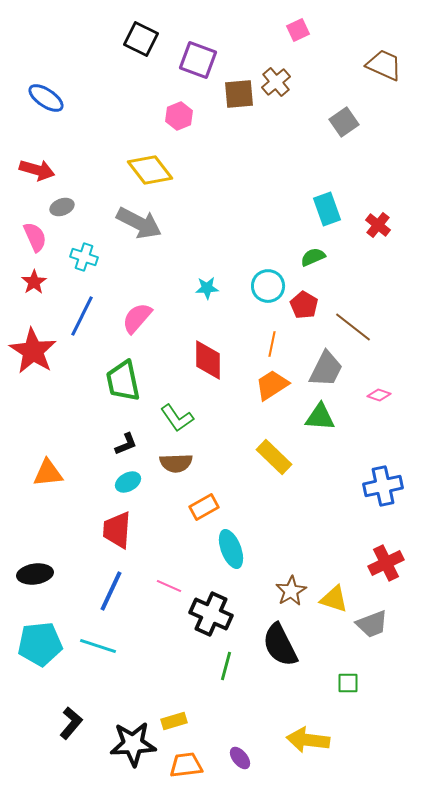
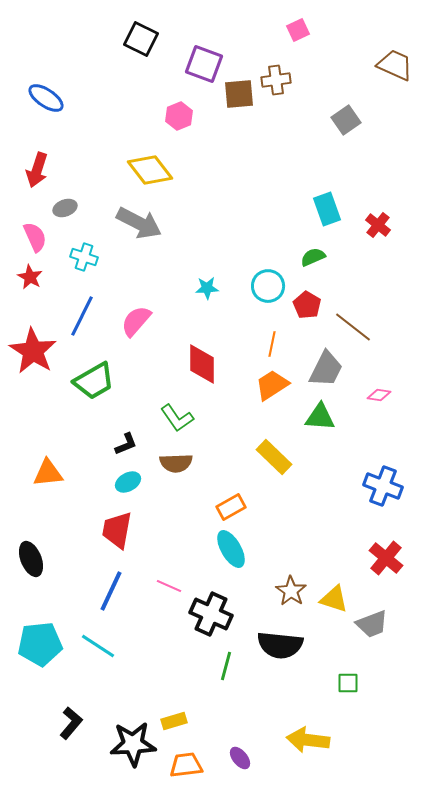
purple square at (198, 60): moved 6 px right, 4 px down
brown trapezoid at (384, 65): moved 11 px right
brown cross at (276, 82): moved 2 px up; rotated 32 degrees clockwise
gray square at (344, 122): moved 2 px right, 2 px up
red arrow at (37, 170): rotated 92 degrees clockwise
gray ellipse at (62, 207): moved 3 px right, 1 px down
red star at (34, 282): moved 4 px left, 5 px up; rotated 10 degrees counterclockwise
red pentagon at (304, 305): moved 3 px right
pink semicircle at (137, 318): moved 1 px left, 3 px down
red diamond at (208, 360): moved 6 px left, 4 px down
green trapezoid at (123, 381): moved 29 px left; rotated 108 degrees counterclockwise
pink diamond at (379, 395): rotated 10 degrees counterclockwise
blue cross at (383, 486): rotated 33 degrees clockwise
orange rectangle at (204, 507): moved 27 px right
red trapezoid at (117, 530): rotated 6 degrees clockwise
cyan ellipse at (231, 549): rotated 9 degrees counterclockwise
red cross at (386, 563): moved 5 px up; rotated 24 degrees counterclockwise
black ellipse at (35, 574): moved 4 px left, 15 px up; rotated 76 degrees clockwise
brown star at (291, 591): rotated 8 degrees counterclockwise
black semicircle at (280, 645): rotated 57 degrees counterclockwise
cyan line at (98, 646): rotated 15 degrees clockwise
